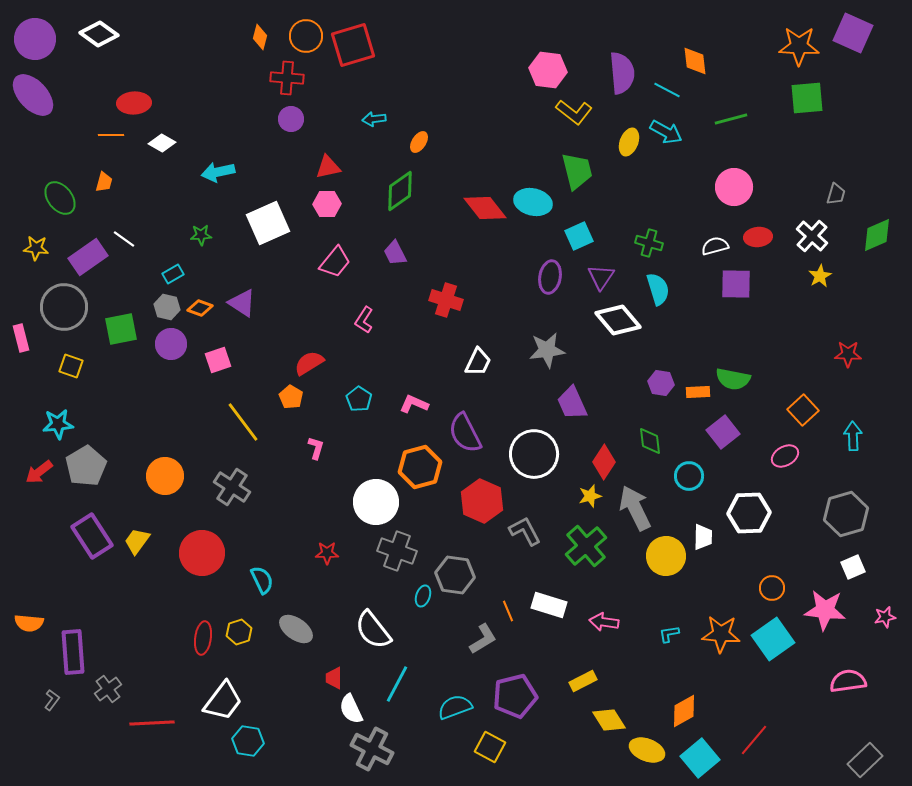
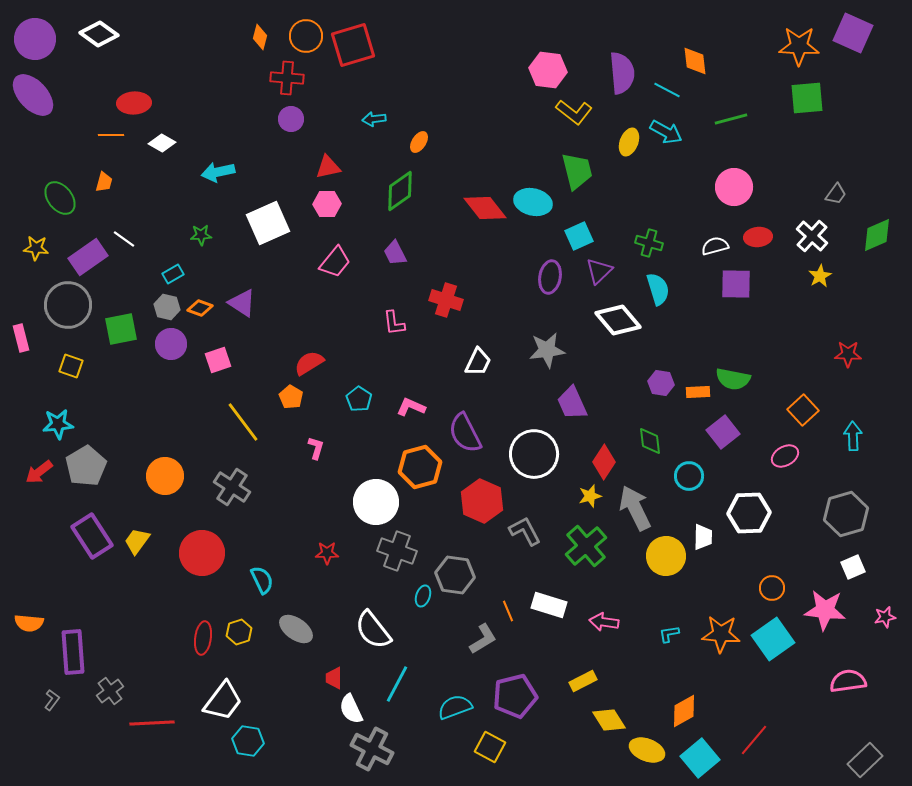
gray trapezoid at (836, 194): rotated 20 degrees clockwise
purple triangle at (601, 277): moved 2 px left, 6 px up; rotated 12 degrees clockwise
gray circle at (64, 307): moved 4 px right, 2 px up
pink L-shape at (364, 320): moved 30 px right, 3 px down; rotated 40 degrees counterclockwise
pink L-shape at (414, 404): moved 3 px left, 3 px down
gray cross at (108, 689): moved 2 px right, 2 px down
